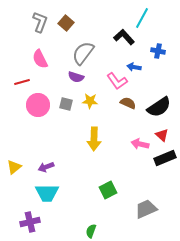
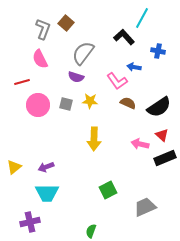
gray L-shape: moved 3 px right, 7 px down
gray trapezoid: moved 1 px left, 2 px up
